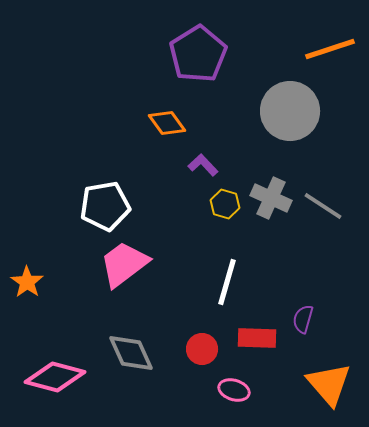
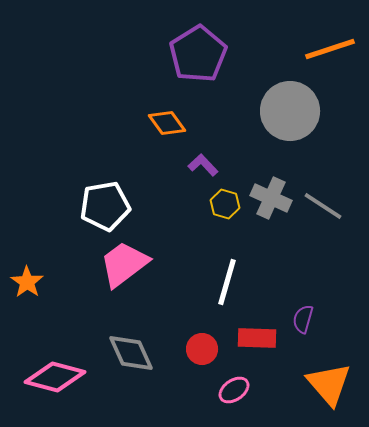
pink ellipse: rotated 52 degrees counterclockwise
